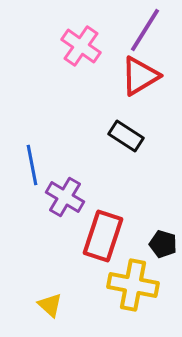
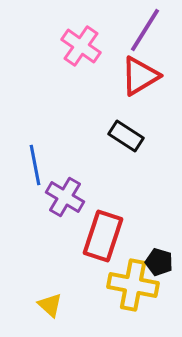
blue line: moved 3 px right
black pentagon: moved 4 px left, 18 px down
